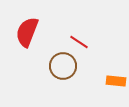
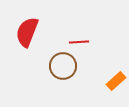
red line: rotated 36 degrees counterclockwise
orange rectangle: rotated 48 degrees counterclockwise
